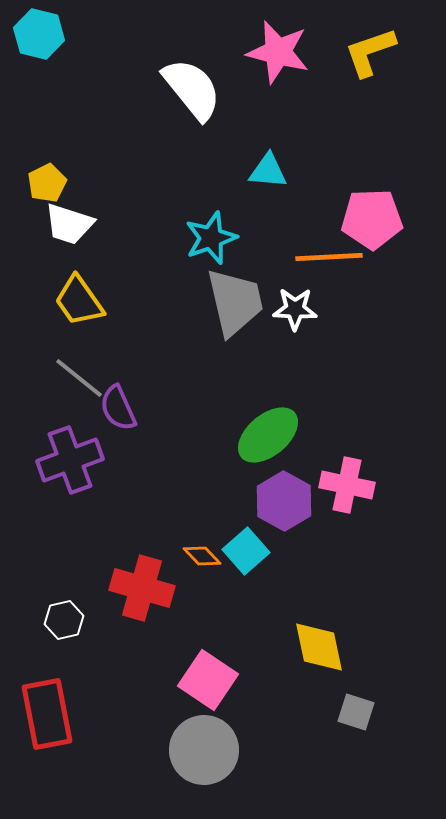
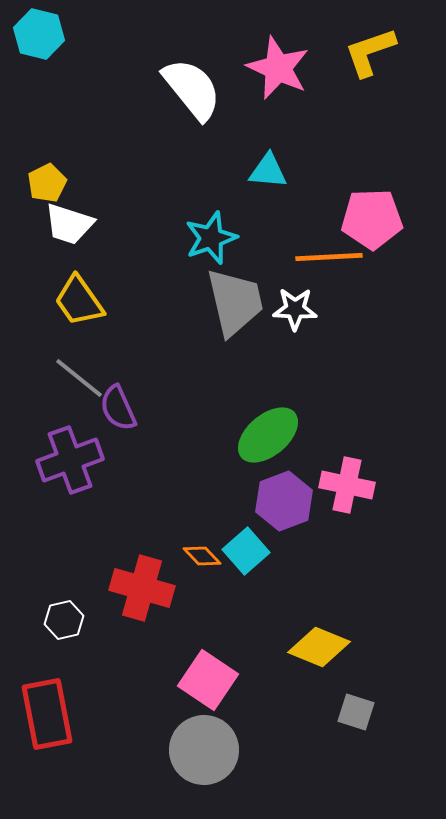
pink star: moved 16 px down; rotated 10 degrees clockwise
purple hexagon: rotated 10 degrees clockwise
yellow diamond: rotated 56 degrees counterclockwise
